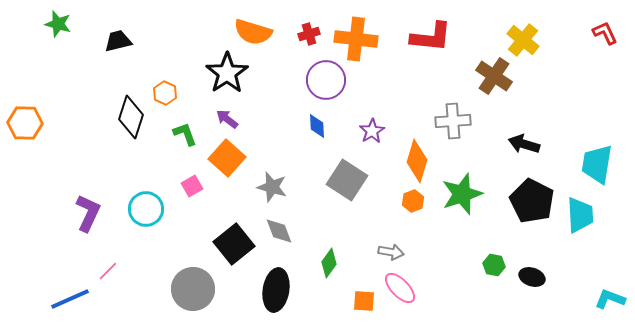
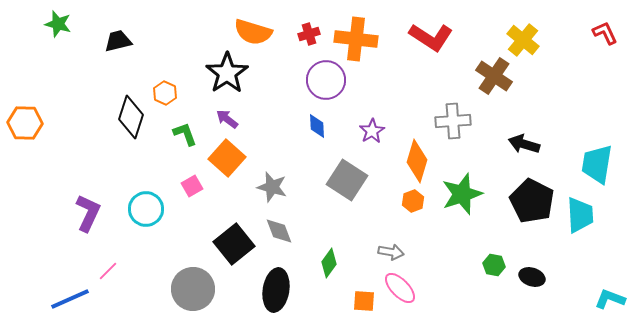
red L-shape at (431, 37): rotated 27 degrees clockwise
